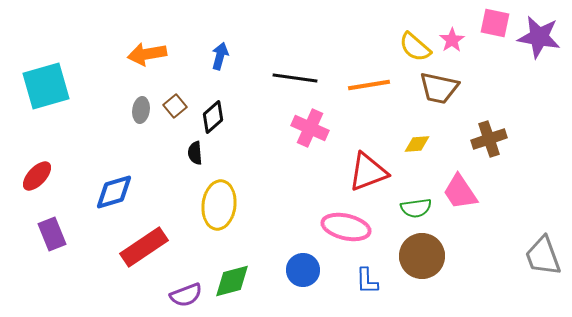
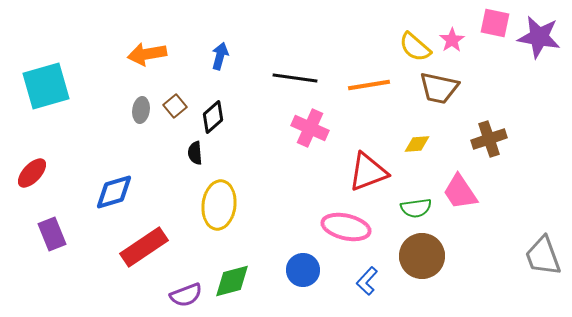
red ellipse: moved 5 px left, 3 px up
blue L-shape: rotated 44 degrees clockwise
